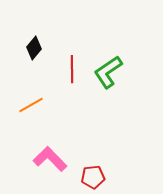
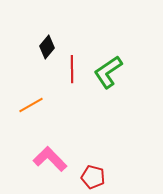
black diamond: moved 13 px right, 1 px up
red pentagon: rotated 20 degrees clockwise
